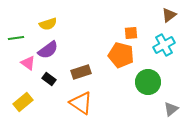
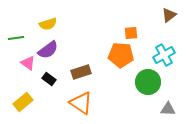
cyan cross: moved 10 px down
orange pentagon: rotated 10 degrees counterclockwise
gray triangle: moved 3 px left; rotated 42 degrees clockwise
